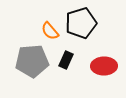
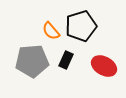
black pentagon: moved 3 px down
orange semicircle: moved 1 px right
red ellipse: rotated 30 degrees clockwise
